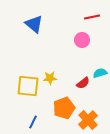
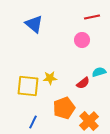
cyan semicircle: moved 1 px left, 1 px up
orange cross: moved 1 px right, 1 px down
